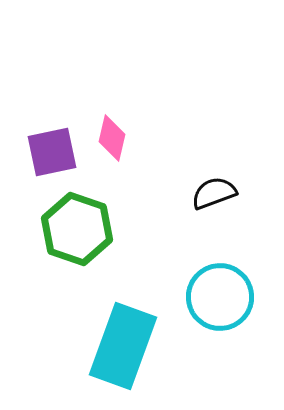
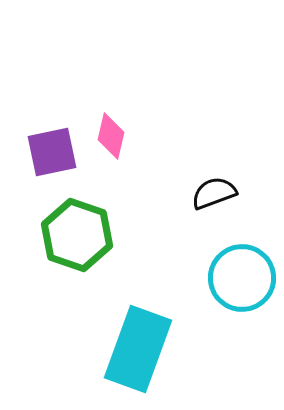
pink diamond: moved 1 px left, 2 px up
green hexagon: moved 6 px down
cyan circle: moved 22 px right, 19 px up
cyan rectangle: moved 15 px right, 3 px down
